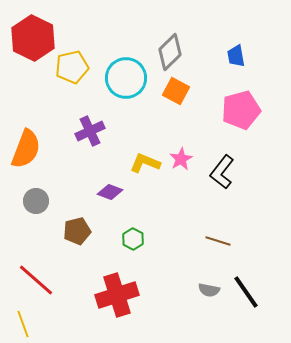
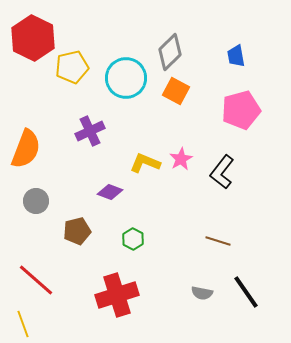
gray semicircle: moved 7 px left, 3 px down
